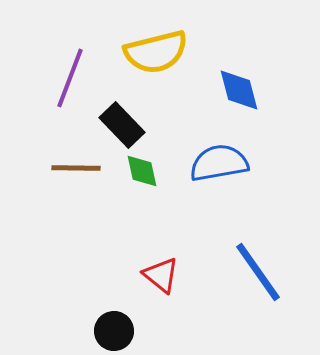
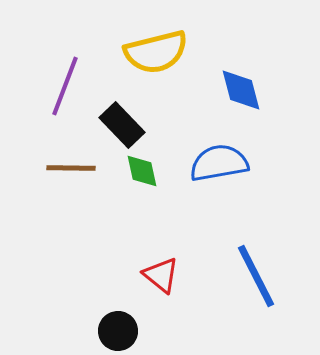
purple line: moved 5 px left, 8 px down
blue diamond: moved 2 px right
brown line: moved 5 px left
blue line: moved 2 px left, 4 px down; rotated 8 degrees clockwise
black circle: moved 4 px right
